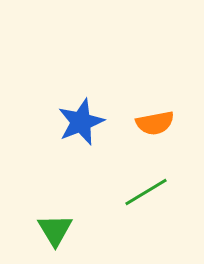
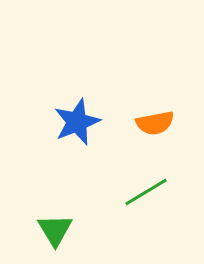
blue star: moved 4 px left
